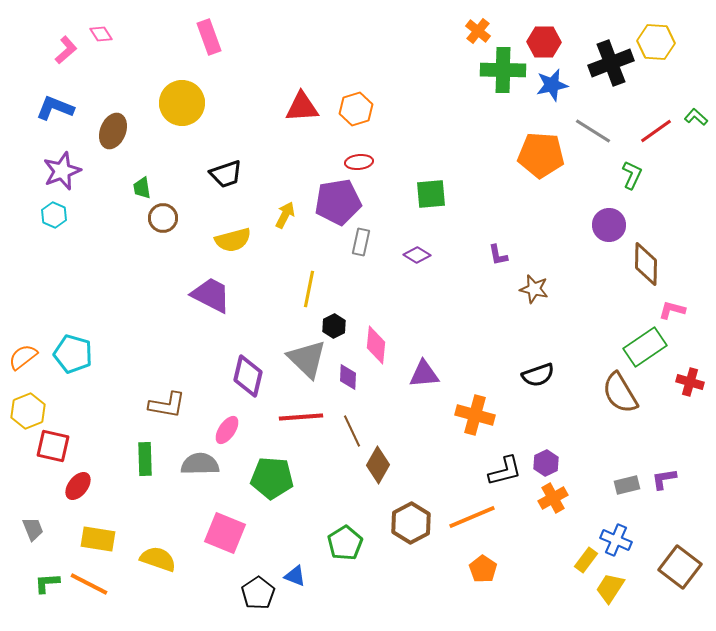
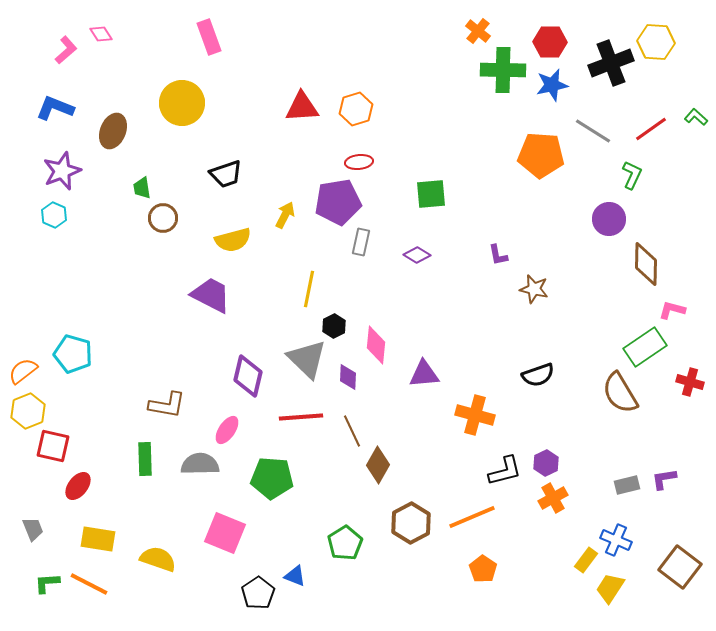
red hexagon at (544, 42): moved 6 px right
red line at (656, 131): moved 5 px left, 2 px up
purple circle at (609, 225): moved 6 px up
orange semicircle at (23, 357): moved 14 px down
